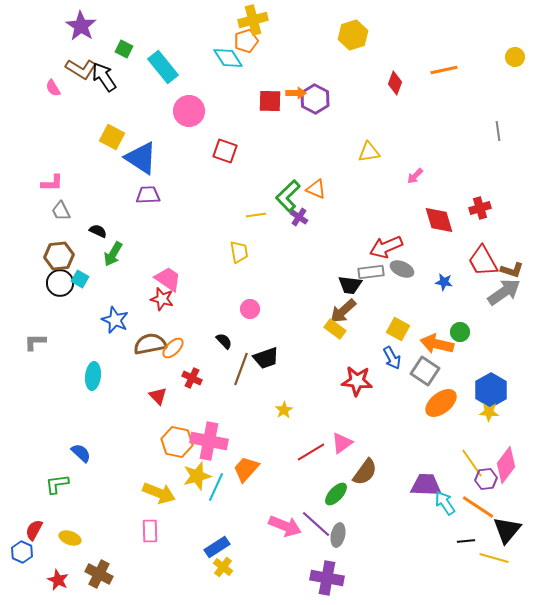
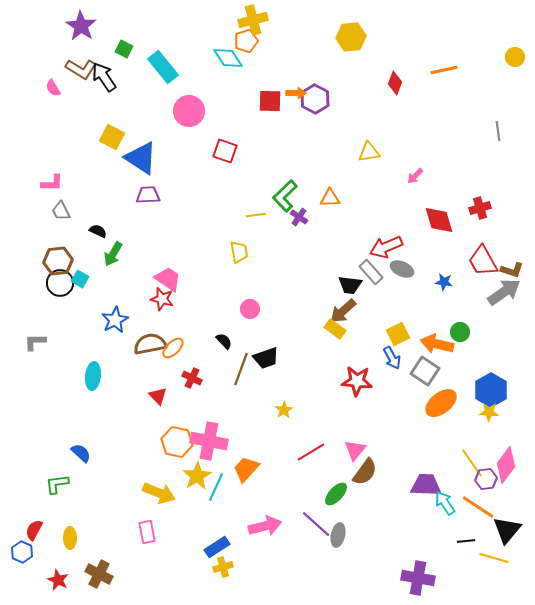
yellow hexagon at (353, 35): moved 2 px left, 2 px down; rotated 12 degrees clockwise
orange triangle at (316, 189): moved 14 px right, 9 px down; rotated 25 degrees counterclockwise
green L-shape at (288, 196): moved 3 px left
brown hexagon at (59, 256): moved 1 px left, 5 px down
gray rectangle at (371, 272): rotated 55 degrees clockwise
blue star at (115, 320): rotated 20 degrees clockwise
yellow square at (398, 329): moved 5 px down; rotated 35 degrees clockwise
pink triangle at (342, 443): moved 13 px right, 7 px down; rotated 15 degrees counterclockwise
yellow star at (197, 476): rotated 16 degrees counterclockwise
pink arrow at (285, 526): moved 20 px left; rotated 36 degrees counterclockwise
pink rectangle at (150, 531): moved 3 px left, 1 px down; rotated 10 degrees counterclockwise
yellow ellipse at (70, 538): rotated 70 degrees clockwise
yellow cross at (223, 567): rotated 36 degrees clockwise
purple cross at (327, 578): moved 91 px right
